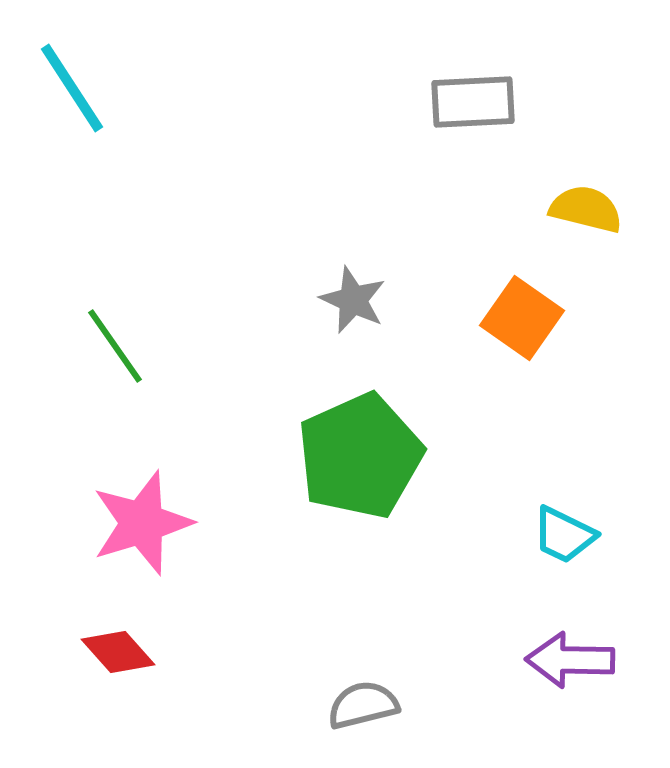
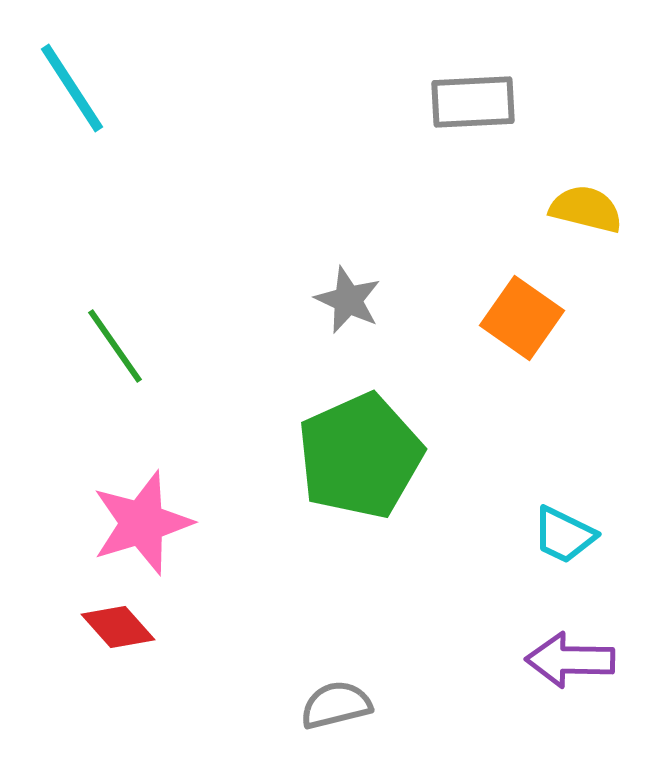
gray star: moved 5 px left
red diamond: moved 25 px up
gray semicircle: moved 27 px left
